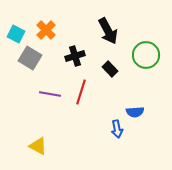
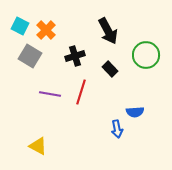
cyan square: moved 4 px right, 8 px up
gray square: moved 2 px up
